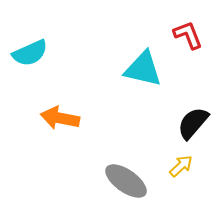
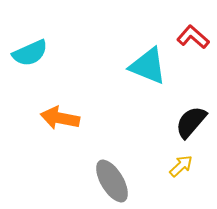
red L-shape: moved 5 px right, 2 px down; rotated 28 degrees counterclockwise
cyan triangle: moved 5 px right, 3 px up; rotated 9 degrees clockwise
black semicircle: moved 2 px left, 1 px up
gray ellipse: moved 14 px left; rotated 24 degrees clockwise
